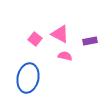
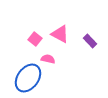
purple rectangle: rotated 56 degrees clockwise
pink semicircle: moved 17 px left, 3 px down
blue ellipse: rotated 24 degrees clockwise
